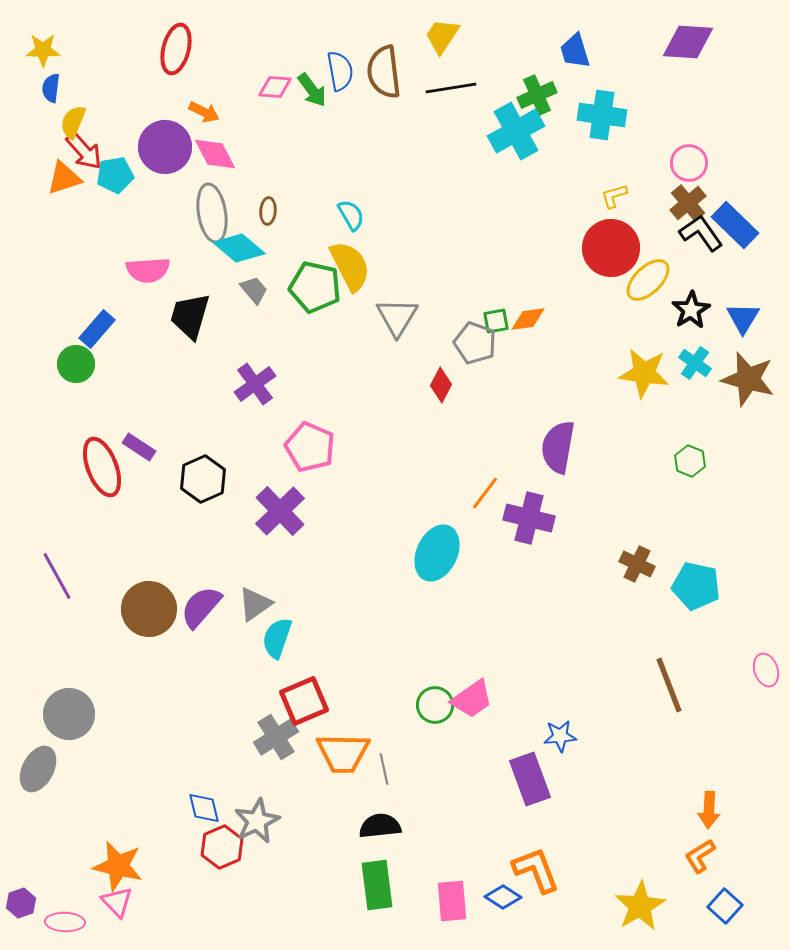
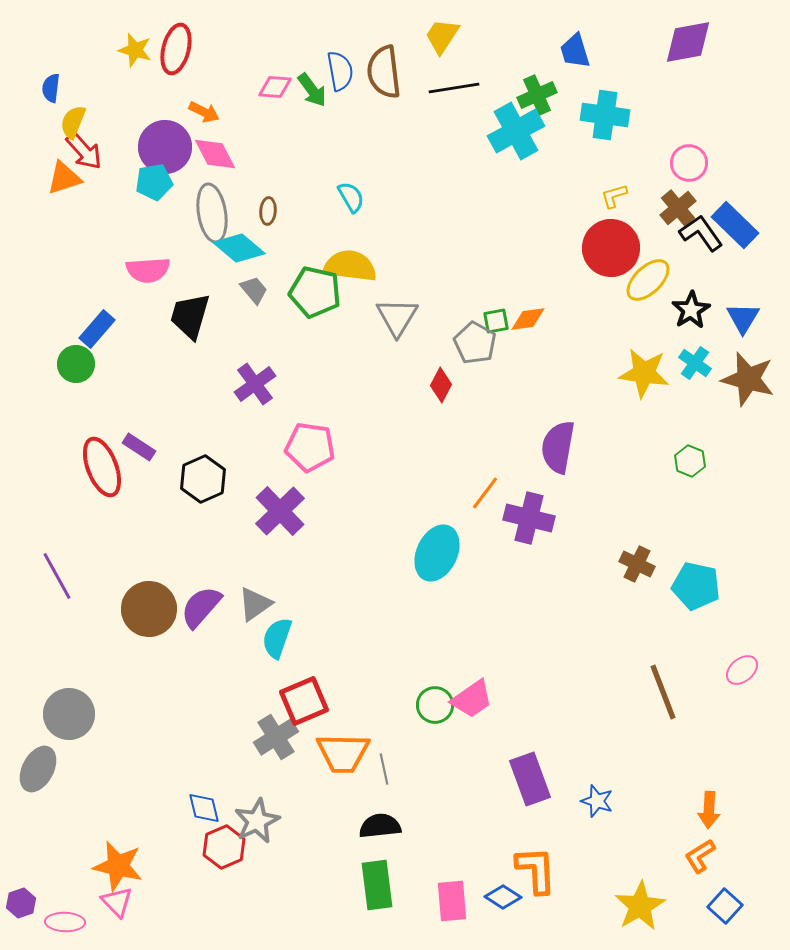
purple diamond at (688, 42): rotated 14 degrees counterclockwise
yellow star at (43, 50): moved 92 px right; rotated 16 degrees clockwise
black line at (451, 88): moved 3 px right
cyan cross at (602, 115): moved 3 px right
cyan pentagon at (115, 175): moved 39 px right, 7 px down
brown cross at (688, 203): moved 10 px left, 5 px down
cyan semicircle at (351, 215): moved 18 px up
yellow semicircle at (350, 266): rotated 56 degrees counterclockwise
green pentagon at (315, 287): moved 5 px down
gray pentagon at (475, 343): rotated 9 degrees clockwise
pink pentagon at (310, 447): rotated 15 degrees counterclockwise
pink ellipse at (766, 670): moved 24 px left; rotated 68 degrees clockwise
brown line at (669, 685): moved 6 px left, 7 px down
blue star at (560, 736): moved 37 px right, 65 px down; rotated 24 degrees clockwise
red hexagon at (222, 847): moved 2 px right
orange L-shape at (536, 870): rotated 18 degrees clockwise
